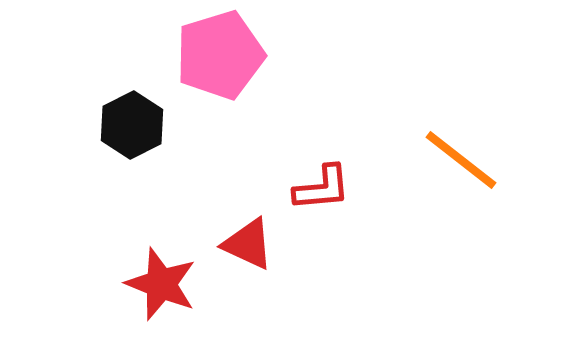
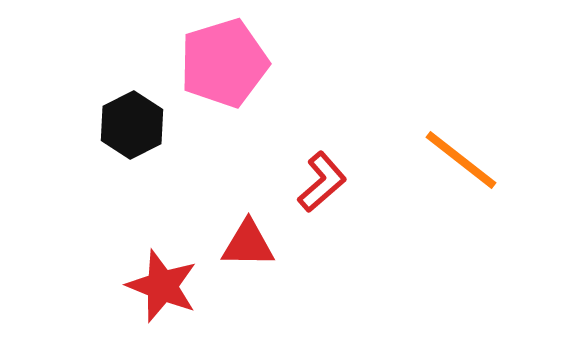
pink pentagon: moved 4 px right, 8 px down
red L-shape: moved 6 px up; rotated 36 degrees counterclockwise
red triangle: rotated 24 degrees counterclockwise
red star: moved 1 px right, 2 px down
